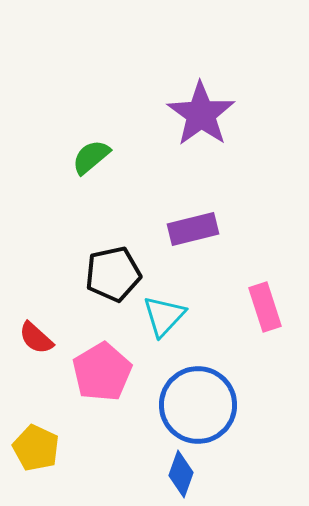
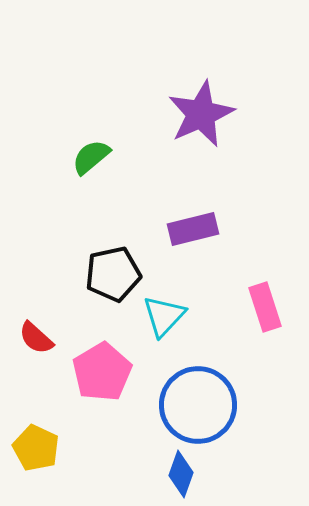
purple star: rotated 12 degrees clockwise
